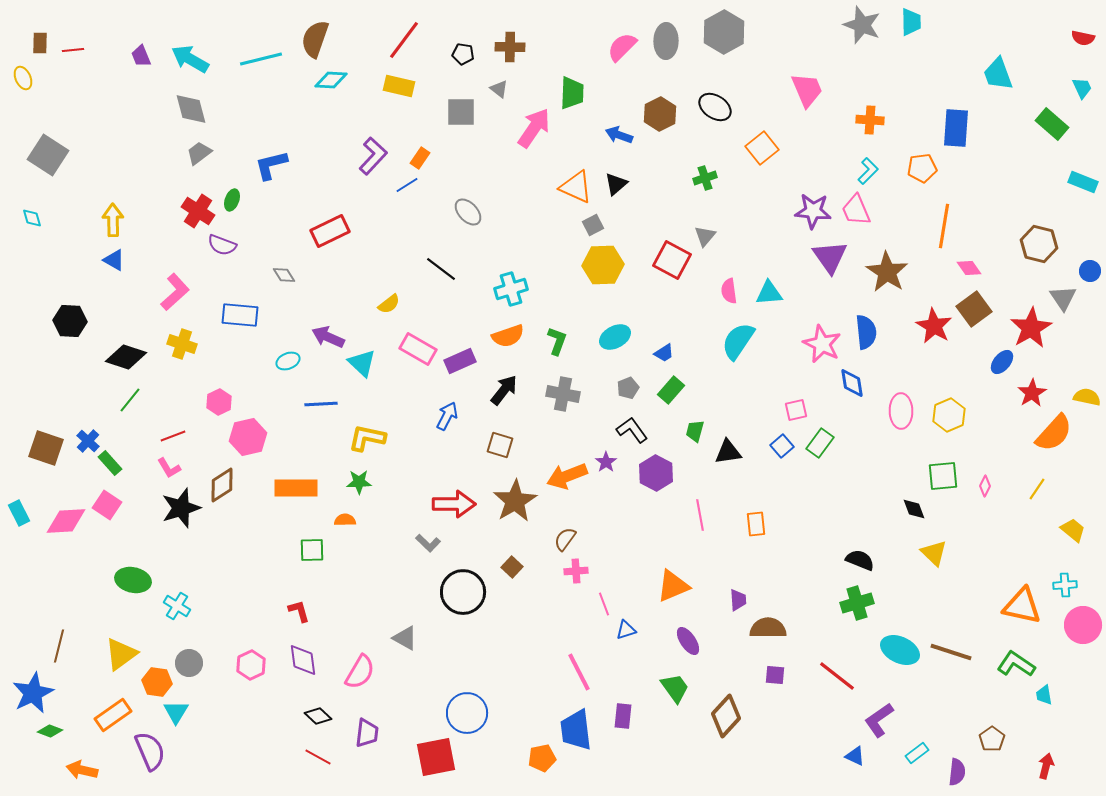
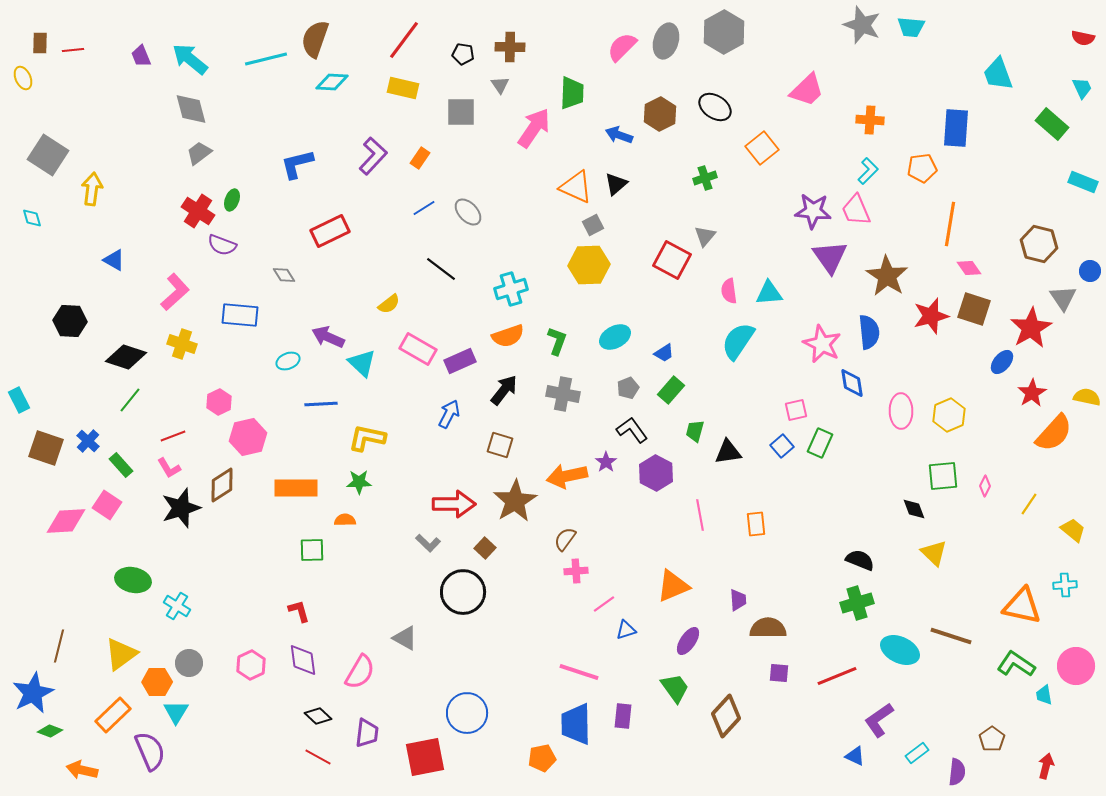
cyan trapezoid at (911, 22): moved 5 px down; rotated 96 degrees clockwise
gray ellipse at (666, 41): rotated 16 degrees clockwise
cyan arrow at (190, 59): rotated 9 degrees clockwise
cyan line at (261, 59): moved 5 px right
cyan diamond at (331, 80): moved 1 px right, 2 px down
yellow rectangle at (399, 86): moved 4 px right, 2 px down
gray triangle at (499, 89): moved 1 px right, 4 px up; rotated 18 degrees clockwise
pink trapezoid at (807, 90): rotated 69 degrees clockwise
blue L-shape at (271, 165): moved 26 px right, 1 px up
blue line at (407, 185): moved 17 px right, 23 px down
yellow arrow at (113, 220): moved 21 px left, 31 px up; rotated 8 degrees clockwise
orange line at (944, 226): moved 6 px right, 2 px up
yellow hexagon at (603, 265): moved 14 px left
brown star at (887, 272): moved 4 px down
brown square at (974, 309): rotated 36 degrees counterclockwise
red star at (934, 326): moved 3 px left, 10 px up; rotated 27 degrees clockwise
blue semicircle at (866, 332): moved 3 px right
blue arrow at (447, 416): moved 2 px right, 2 px up
green rectangle at (820, 443): rotated 12 degrees counterclockwise
green rectangle at (110, 463): moved 11 px right, 2 px down
orange arrow at (567, 476): rotated 9 degrees clockwise
yellow line at (1037, 489): moved 8 px left, 15 px down
cyan rectangle at (19, 513): moved 113 px up
brown square at (512, 567): moved 27 px left, 19 px up
pink line at (604, 604): rotated 75 degrees clockwise
pink circle at (1083, 625): moved 7 px left, 41 px down
purple ellipse at (688, 641): rotated 68 degrees clockwise
brown line at (951, 652): moved 16 px up
pink line at (579, 672): rotated 45 degrees counterclockwise
purple square at (775, 675): moved 4 px right, 2 px up
red line at (837, 676): rotated 60 degrees counterclockwise
orange hexagon at (157, 682): rotated 8 degrees counterclockwise
orange rectangle at (113, 715): rotated 9 degrees counterclockwise
blue trapezoid at (576, 730): moved 6 px up; rotated 6 degrees clockwise
red square at (436, 757): moved 11 px left
